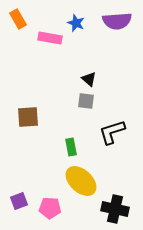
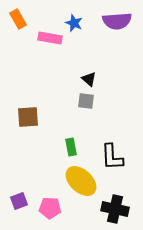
blue star: moved 2 px left
black L-shape: moved 25 px down; rotated 76 degrees counterclockwise
